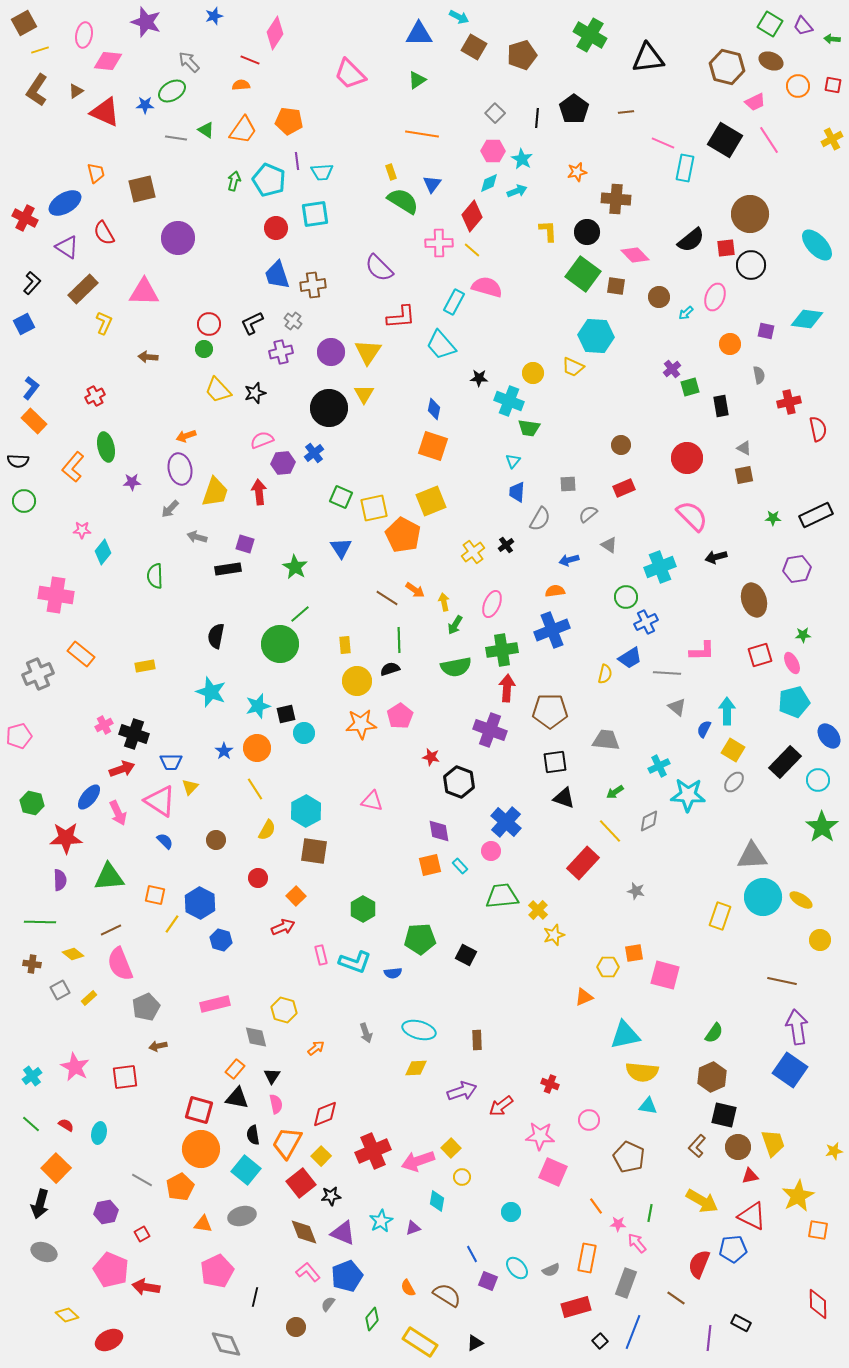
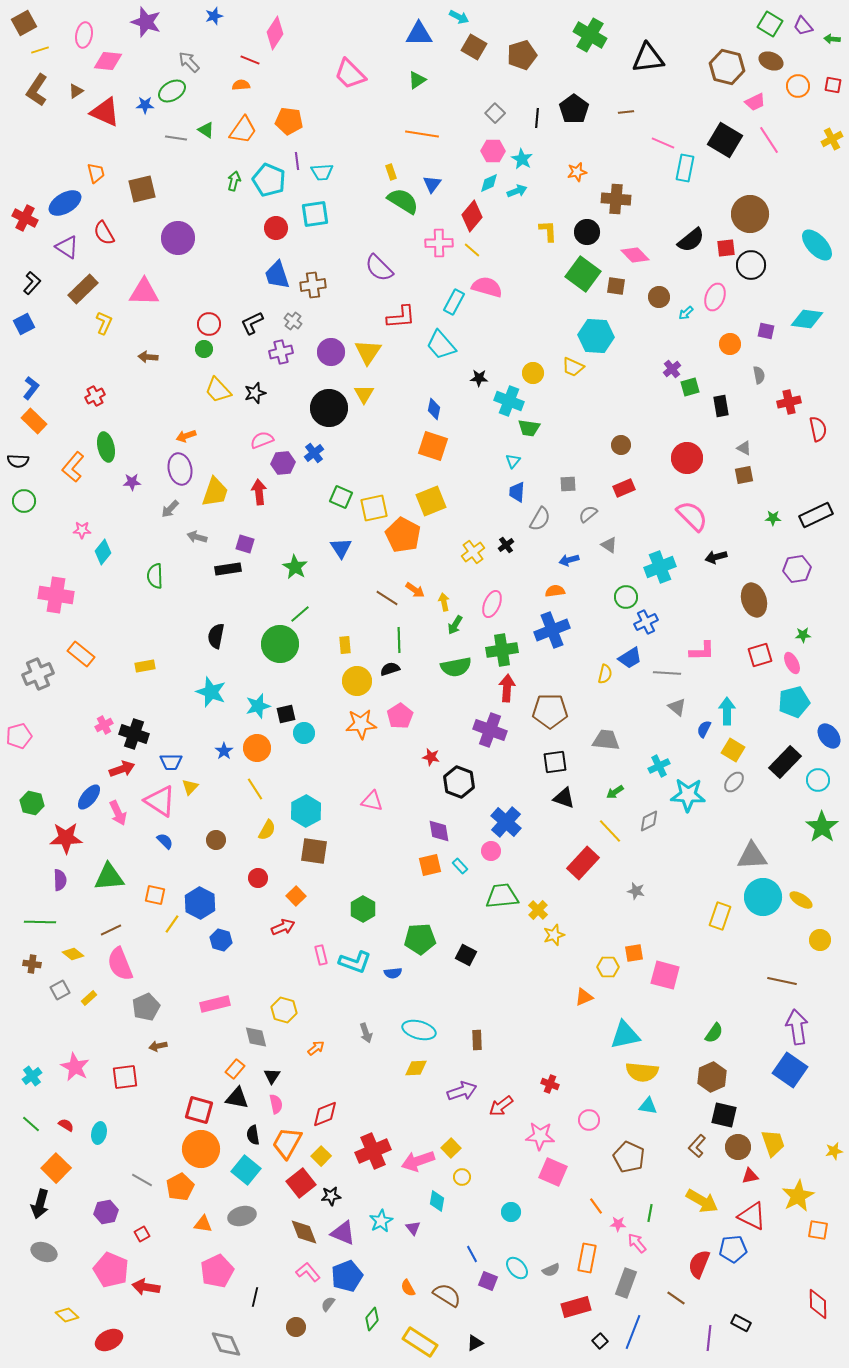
purple triangle at (413, 1228): rotated 49 degrees counterclockwise
